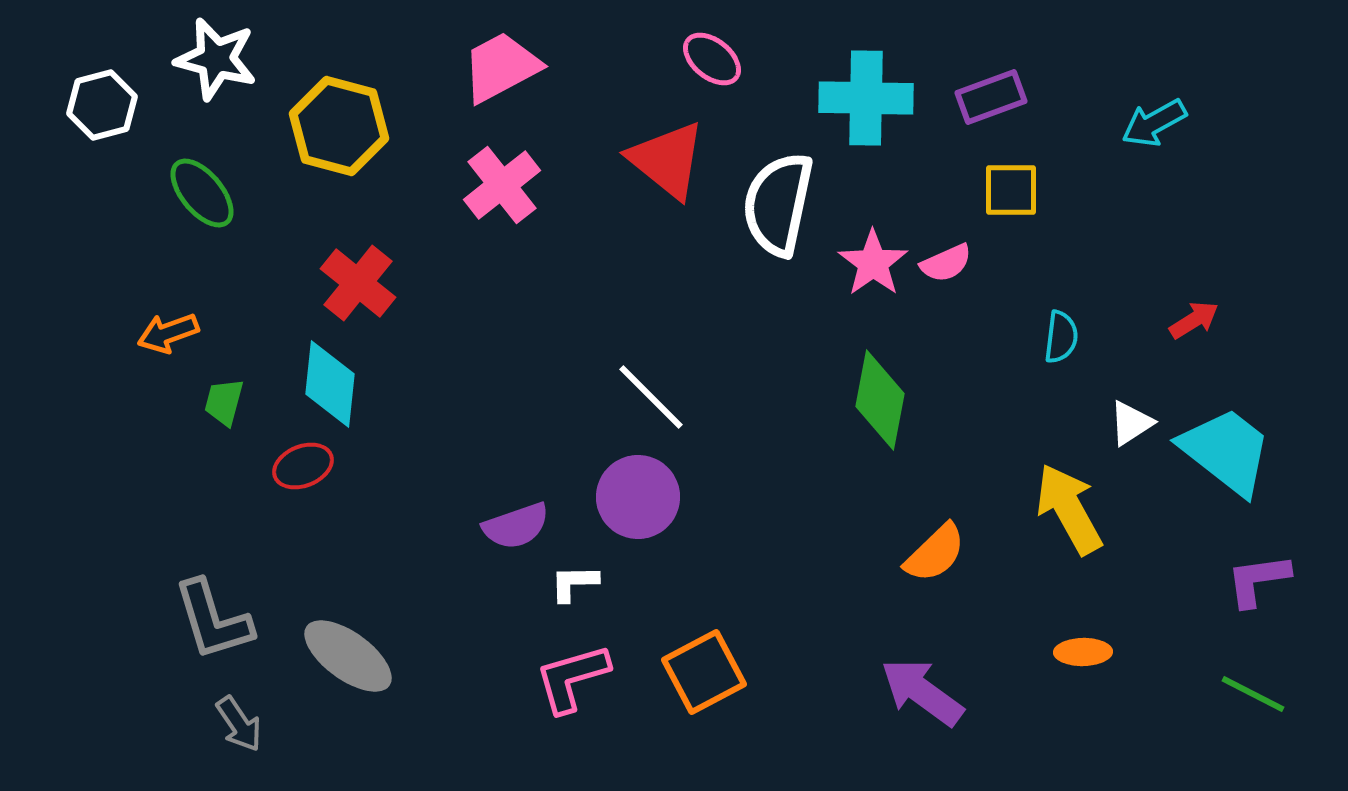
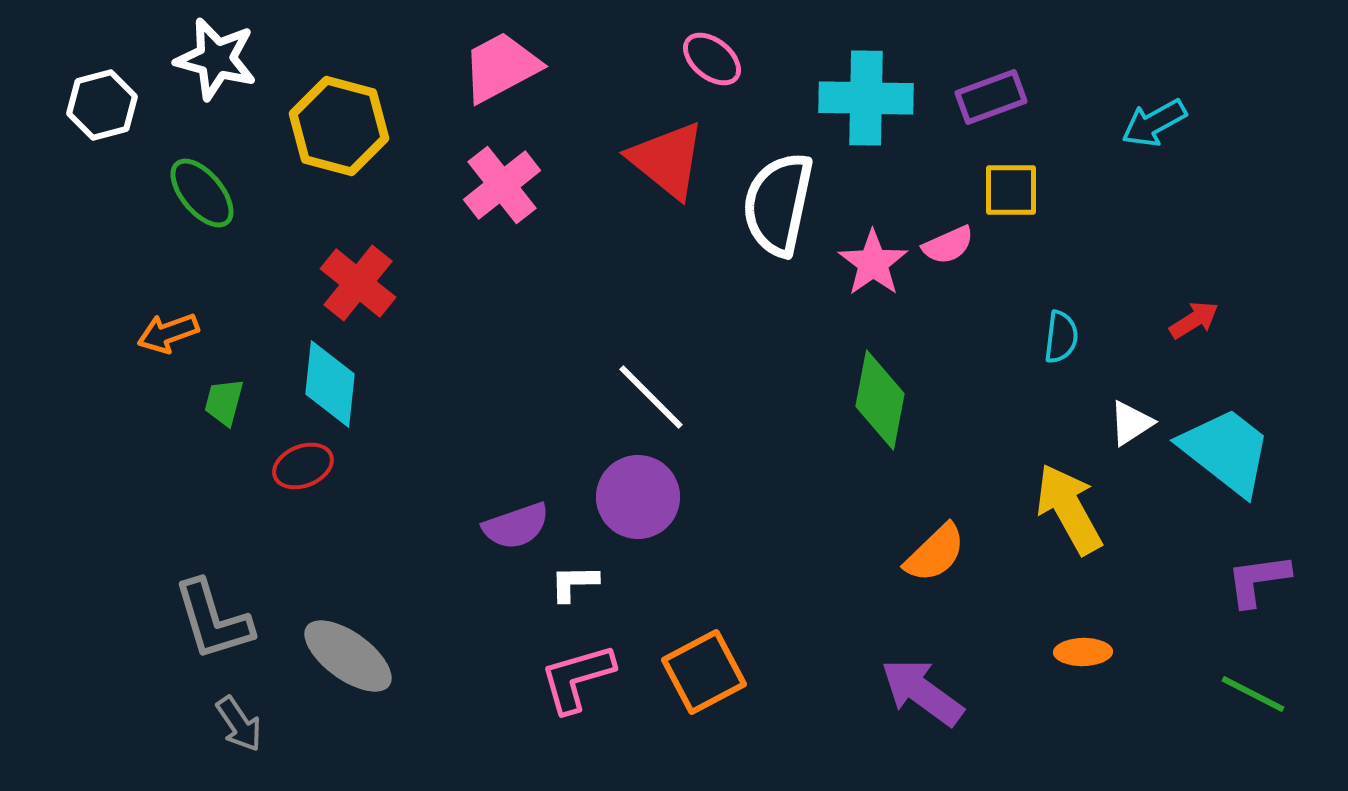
pink semicircle: moved 2 px right, 18 px up
pink L-shape: moved 5 px right
